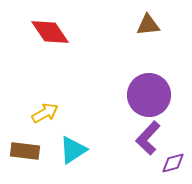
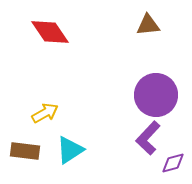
purple circle: moved 7 px right
cyan triangle: moved 3 px left
